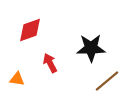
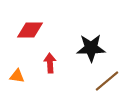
red diamond: rotated 20 degrees clockwise
red arrow: rotated 24 degrees clockwise
orange triangle: moved 3 px up
